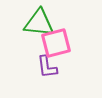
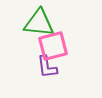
pink square: moved 3 px left, 3 px down
